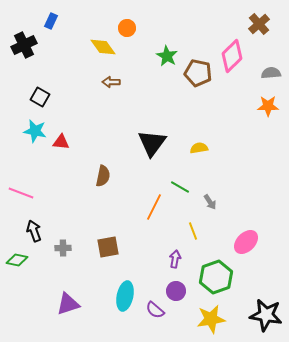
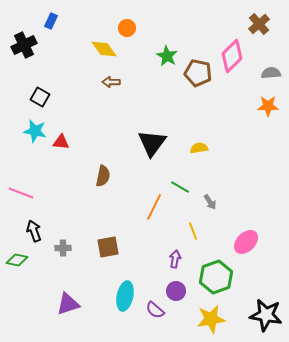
yellow diamond: moved 1 px right, 2 px down
